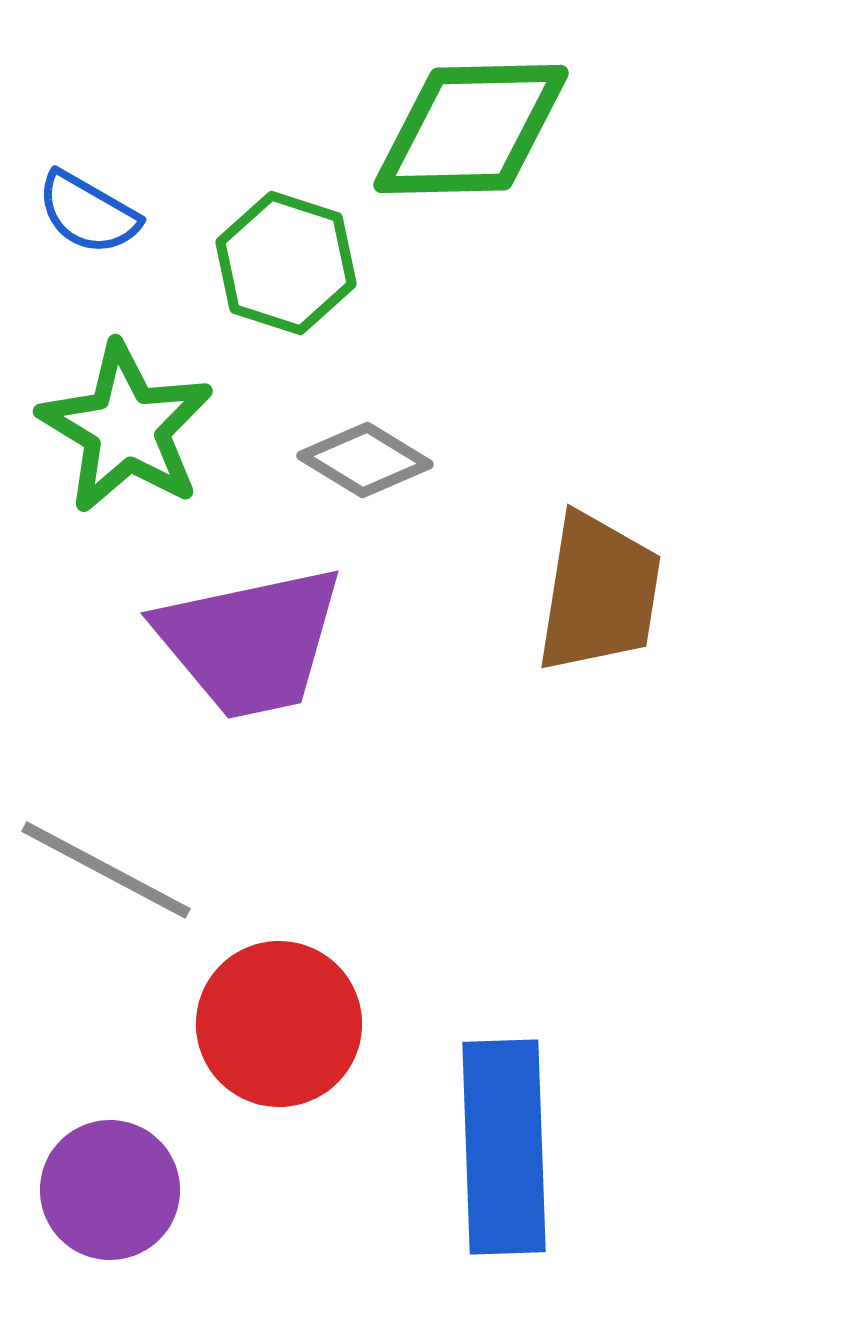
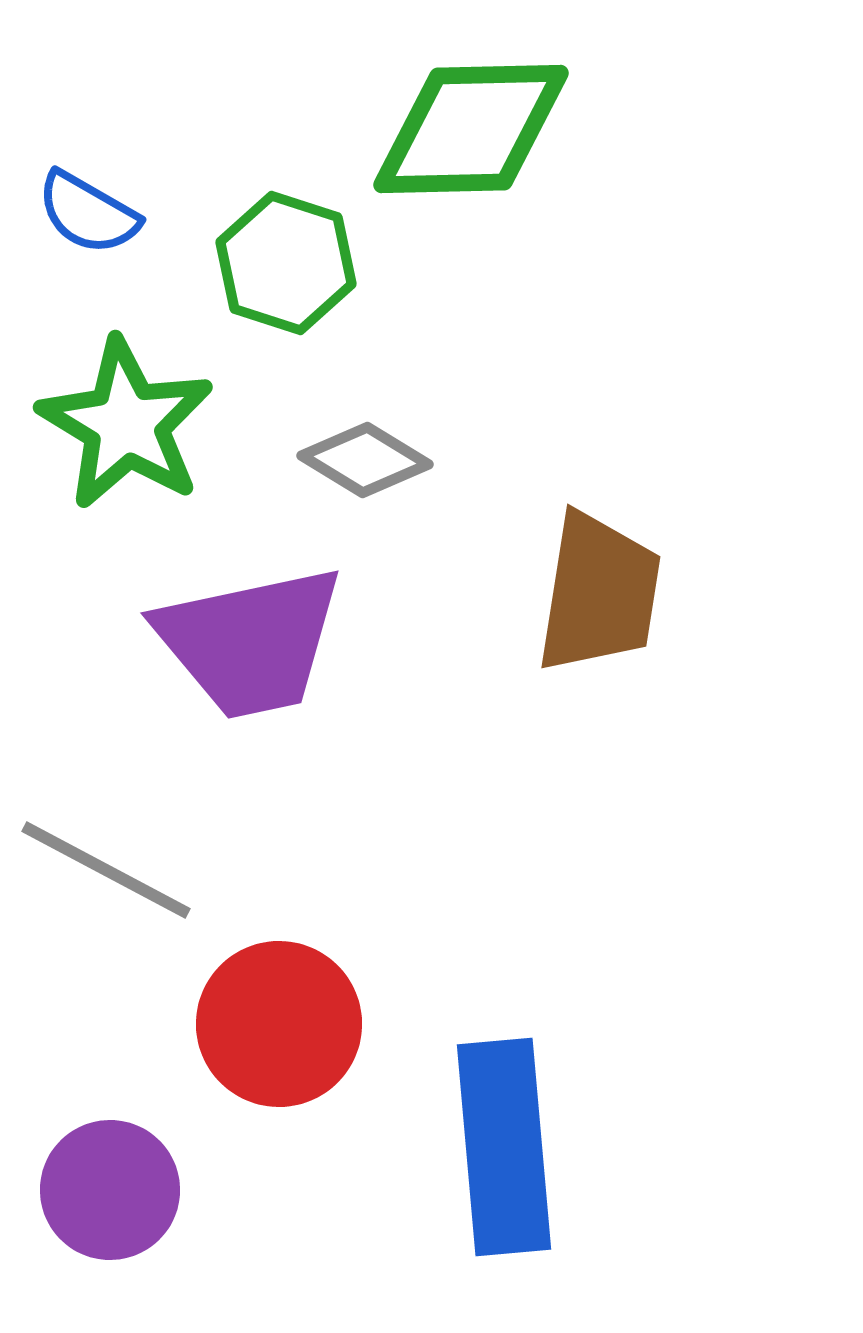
green star: moved 4 px up
blue rectangle: rotated 3 degrees counterclockwise
